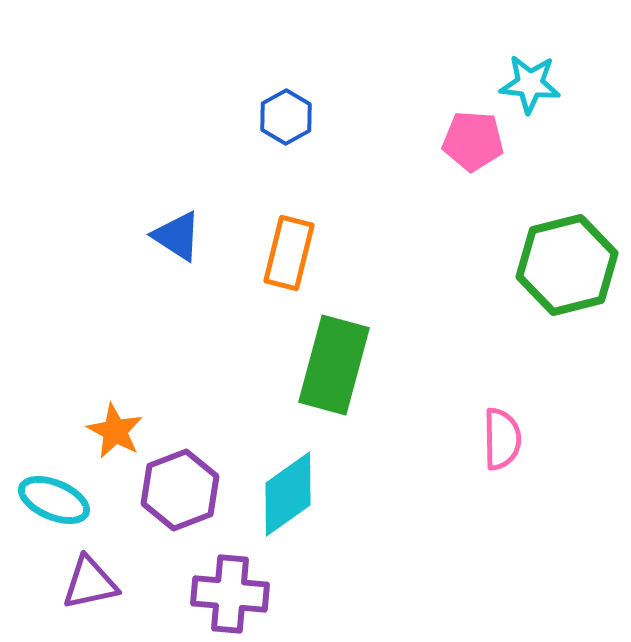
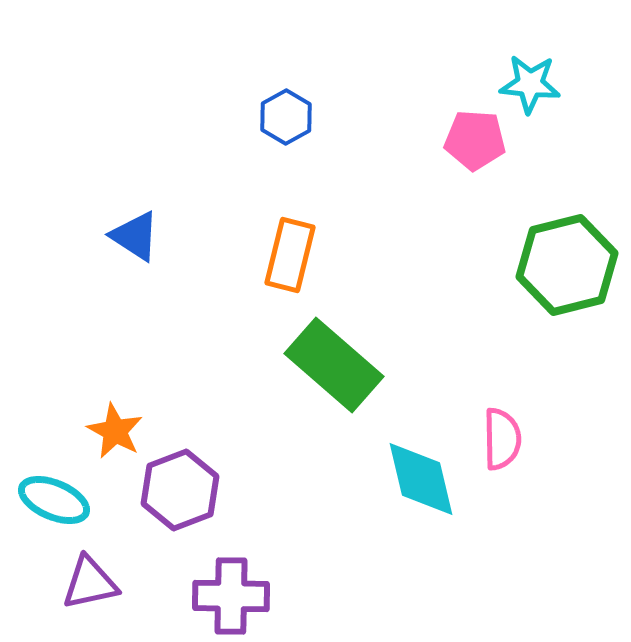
pink pentagon: moved 2 px right, 1 px up
blue triangle: moved 42 px left
orange rectangle: moved 1 px right, 2 px down
green rectangle: rotated 64 degrees counterclockwise
cyan diamond: moved 133 px right, 15 px up; rotated 68 degrees counterclockwise
purple cross: moved 1 px right, 2 px down; rotated 4 degrees counterclockwise
